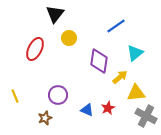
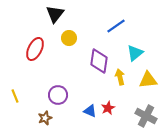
yellow arrow: rotated 63 degrees counterclockwise
yellow triangle: moved 12 px right, 13 px up
blue triangle: moved 3 px right, 1 px down
